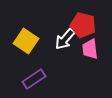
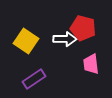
red pentagon: moved 3 px down
white arrow: rotated 130 degrees counterclockwise
pink trapezoid: moved 1 px right, 15 px down
